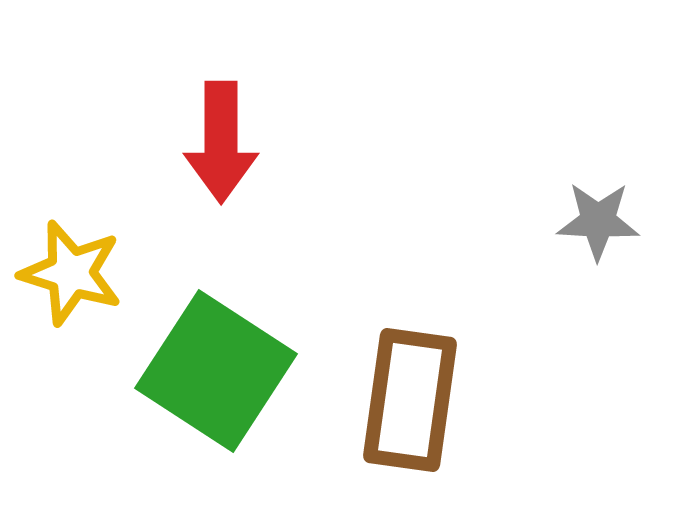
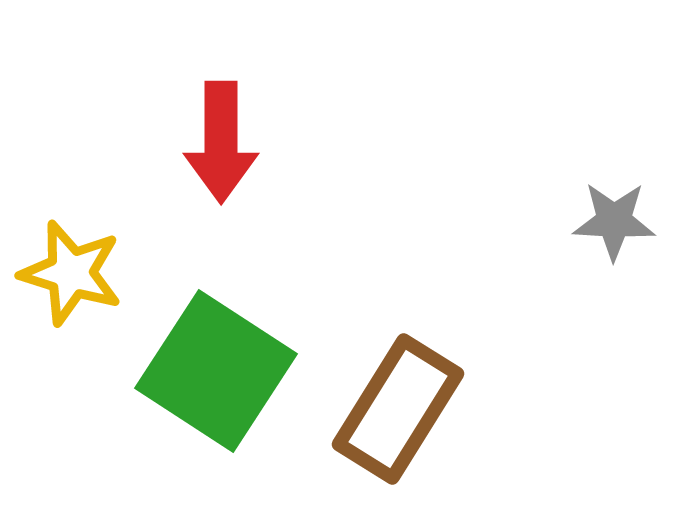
gray star: moved 16 px right
brown rectangle: moved 12 px left, 9 px down; rotated 24 degrees clockwise
